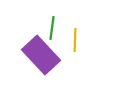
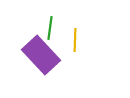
green line: moved 2 px left
